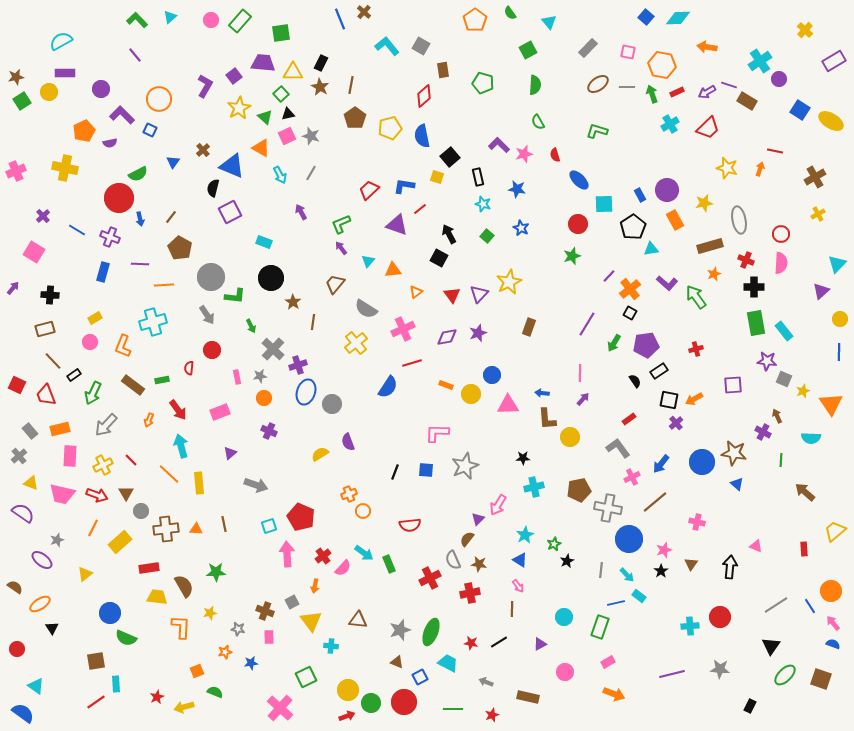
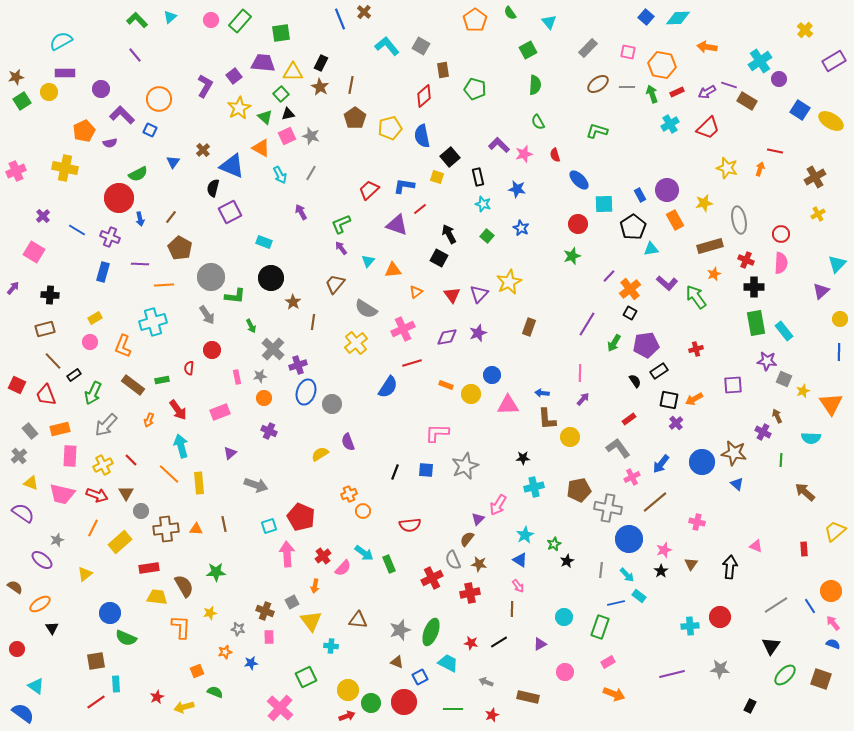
green pentagon at (483, 83): moved 8 px left, 6 px down
red cross at (430, 578): moved 2 px right
